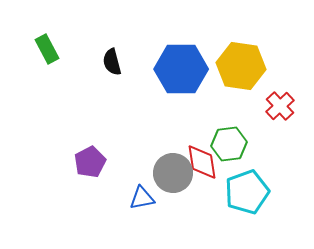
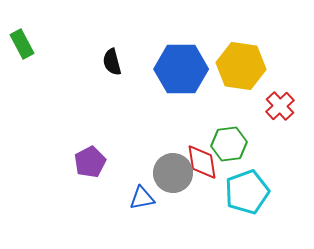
green rectangle: moved 25 px left, 5 px up
